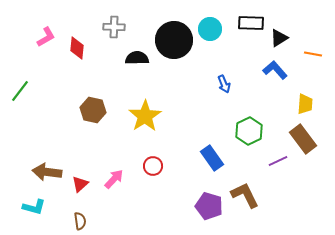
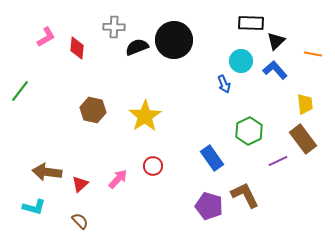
cyan circle: moved 31 px right, 32 px down
black triangle: moved 3 px left, 3 px down; rotated 12 degrees counterclockwise
black semicircle: moved 11 px up; rotated 20 degrees counterclockwise
yellow trapezoid: rotated 10 degrees counterclockwise
pink arrow: moved 4 px right
brown semicircle: rotated 36 degrees counterclockwise
